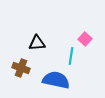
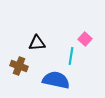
brown cross: moved 2 px left, 2 px up
